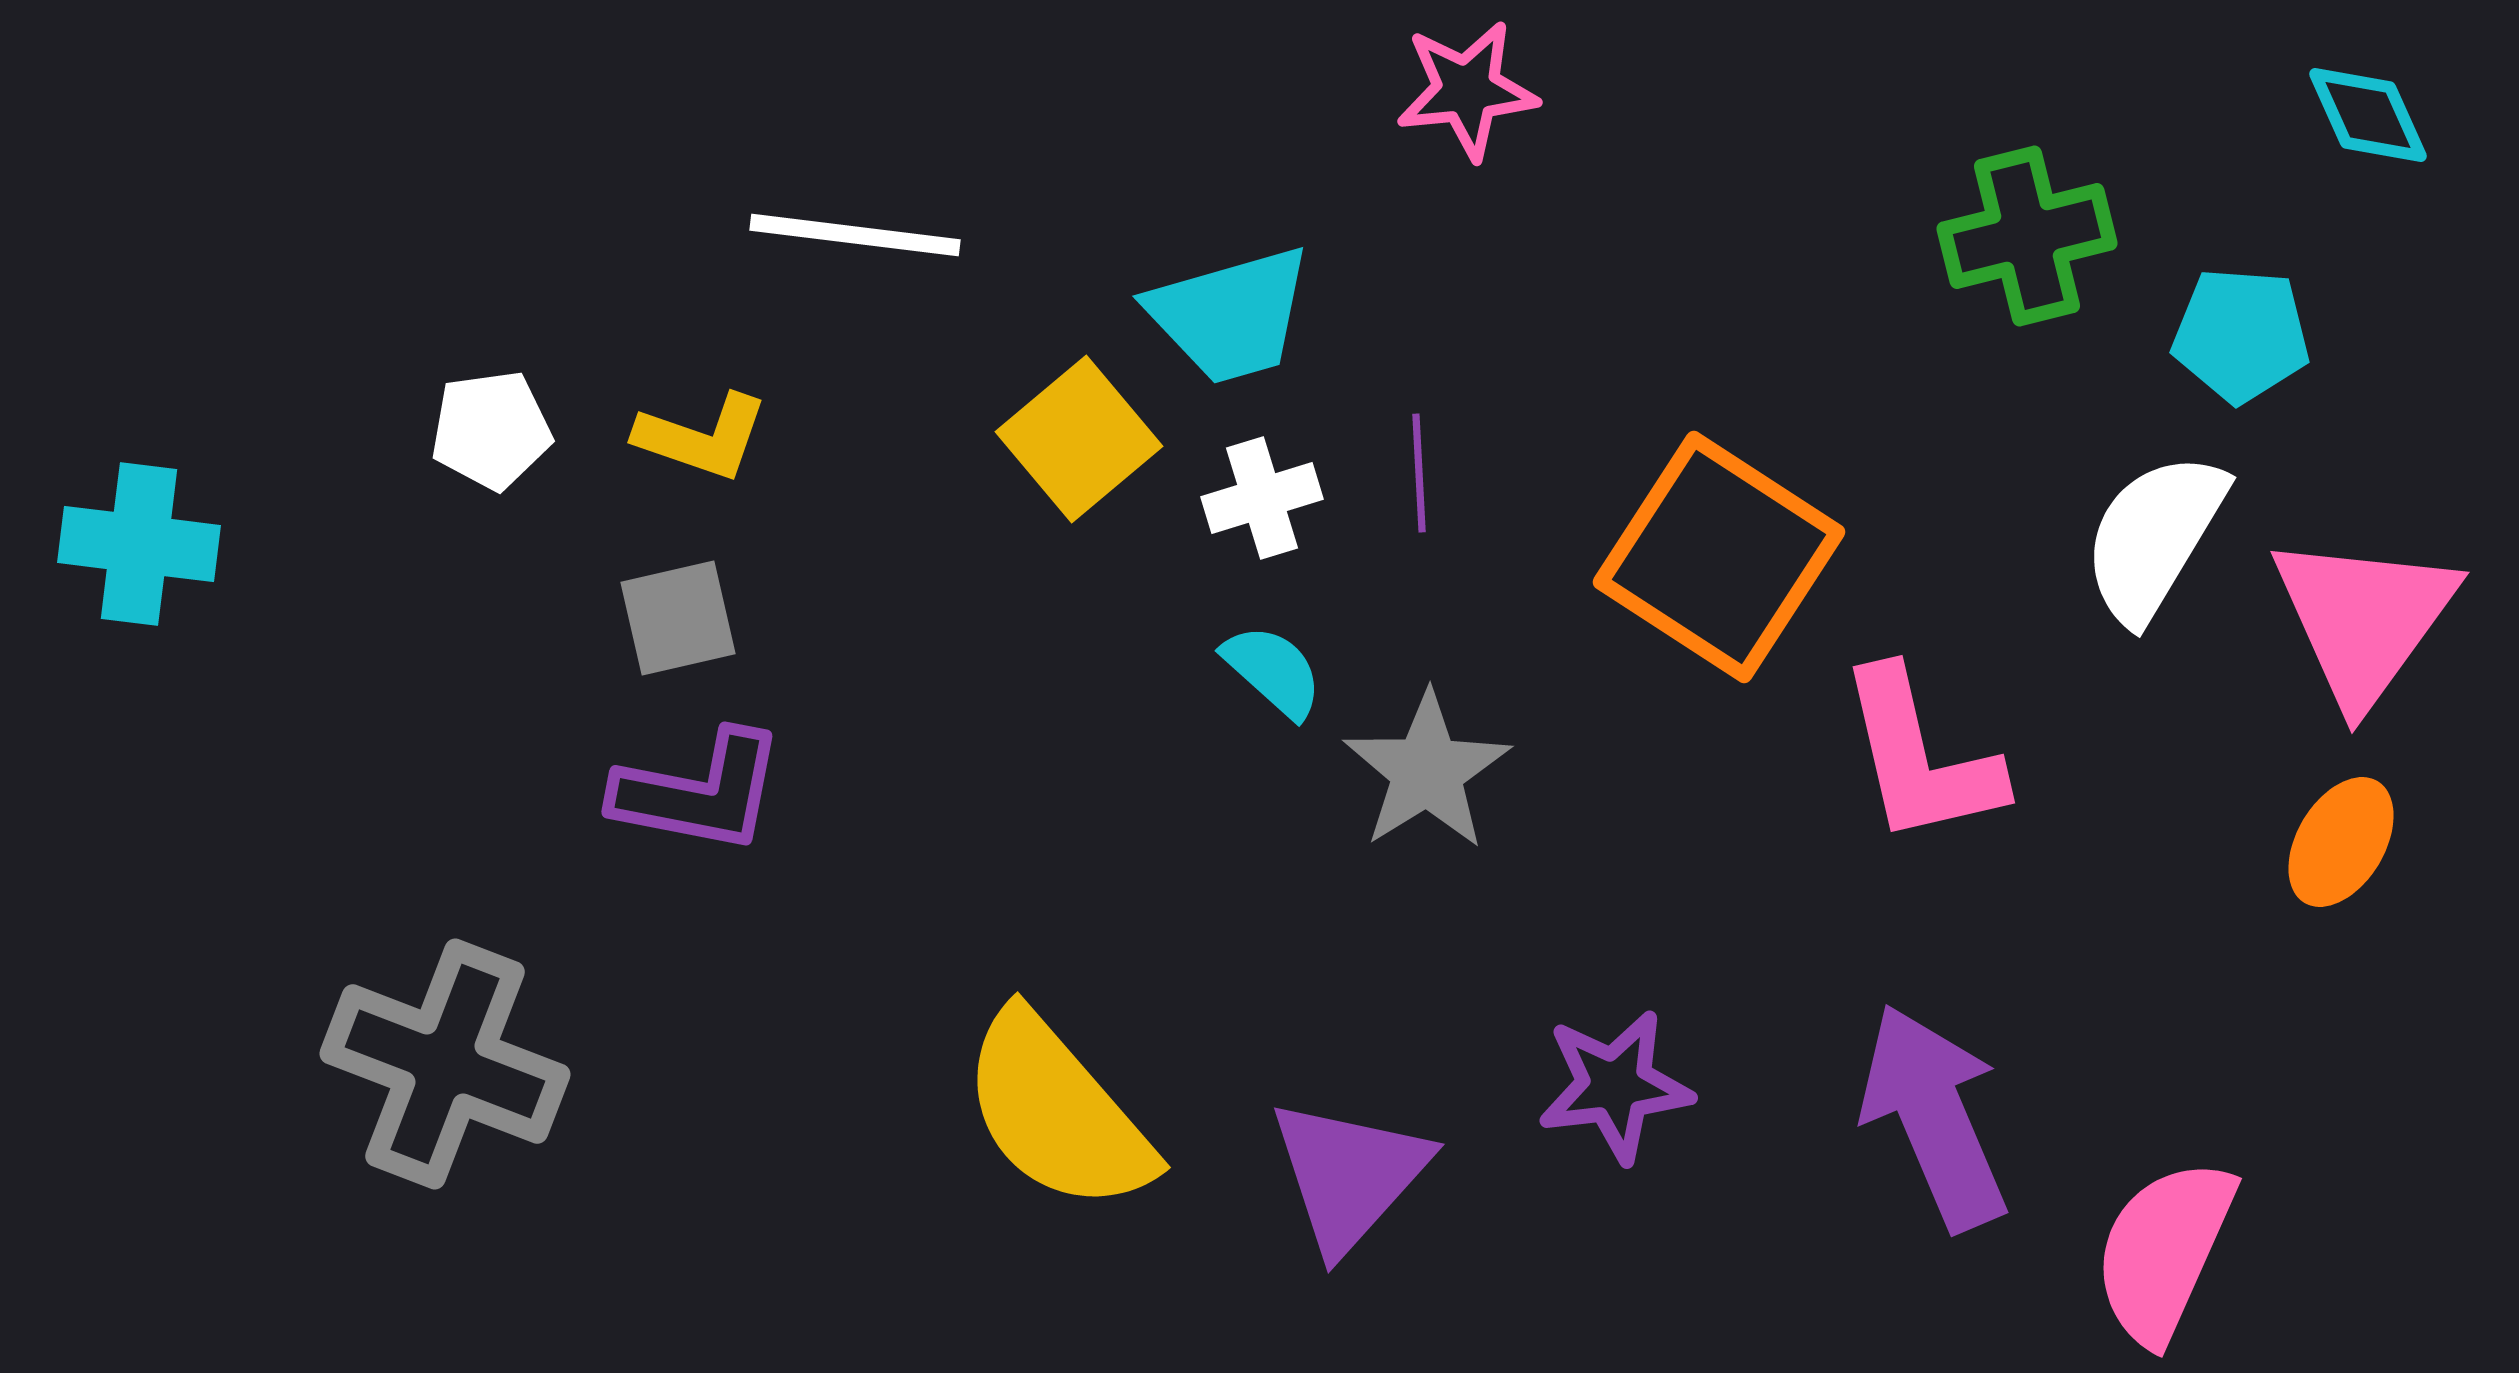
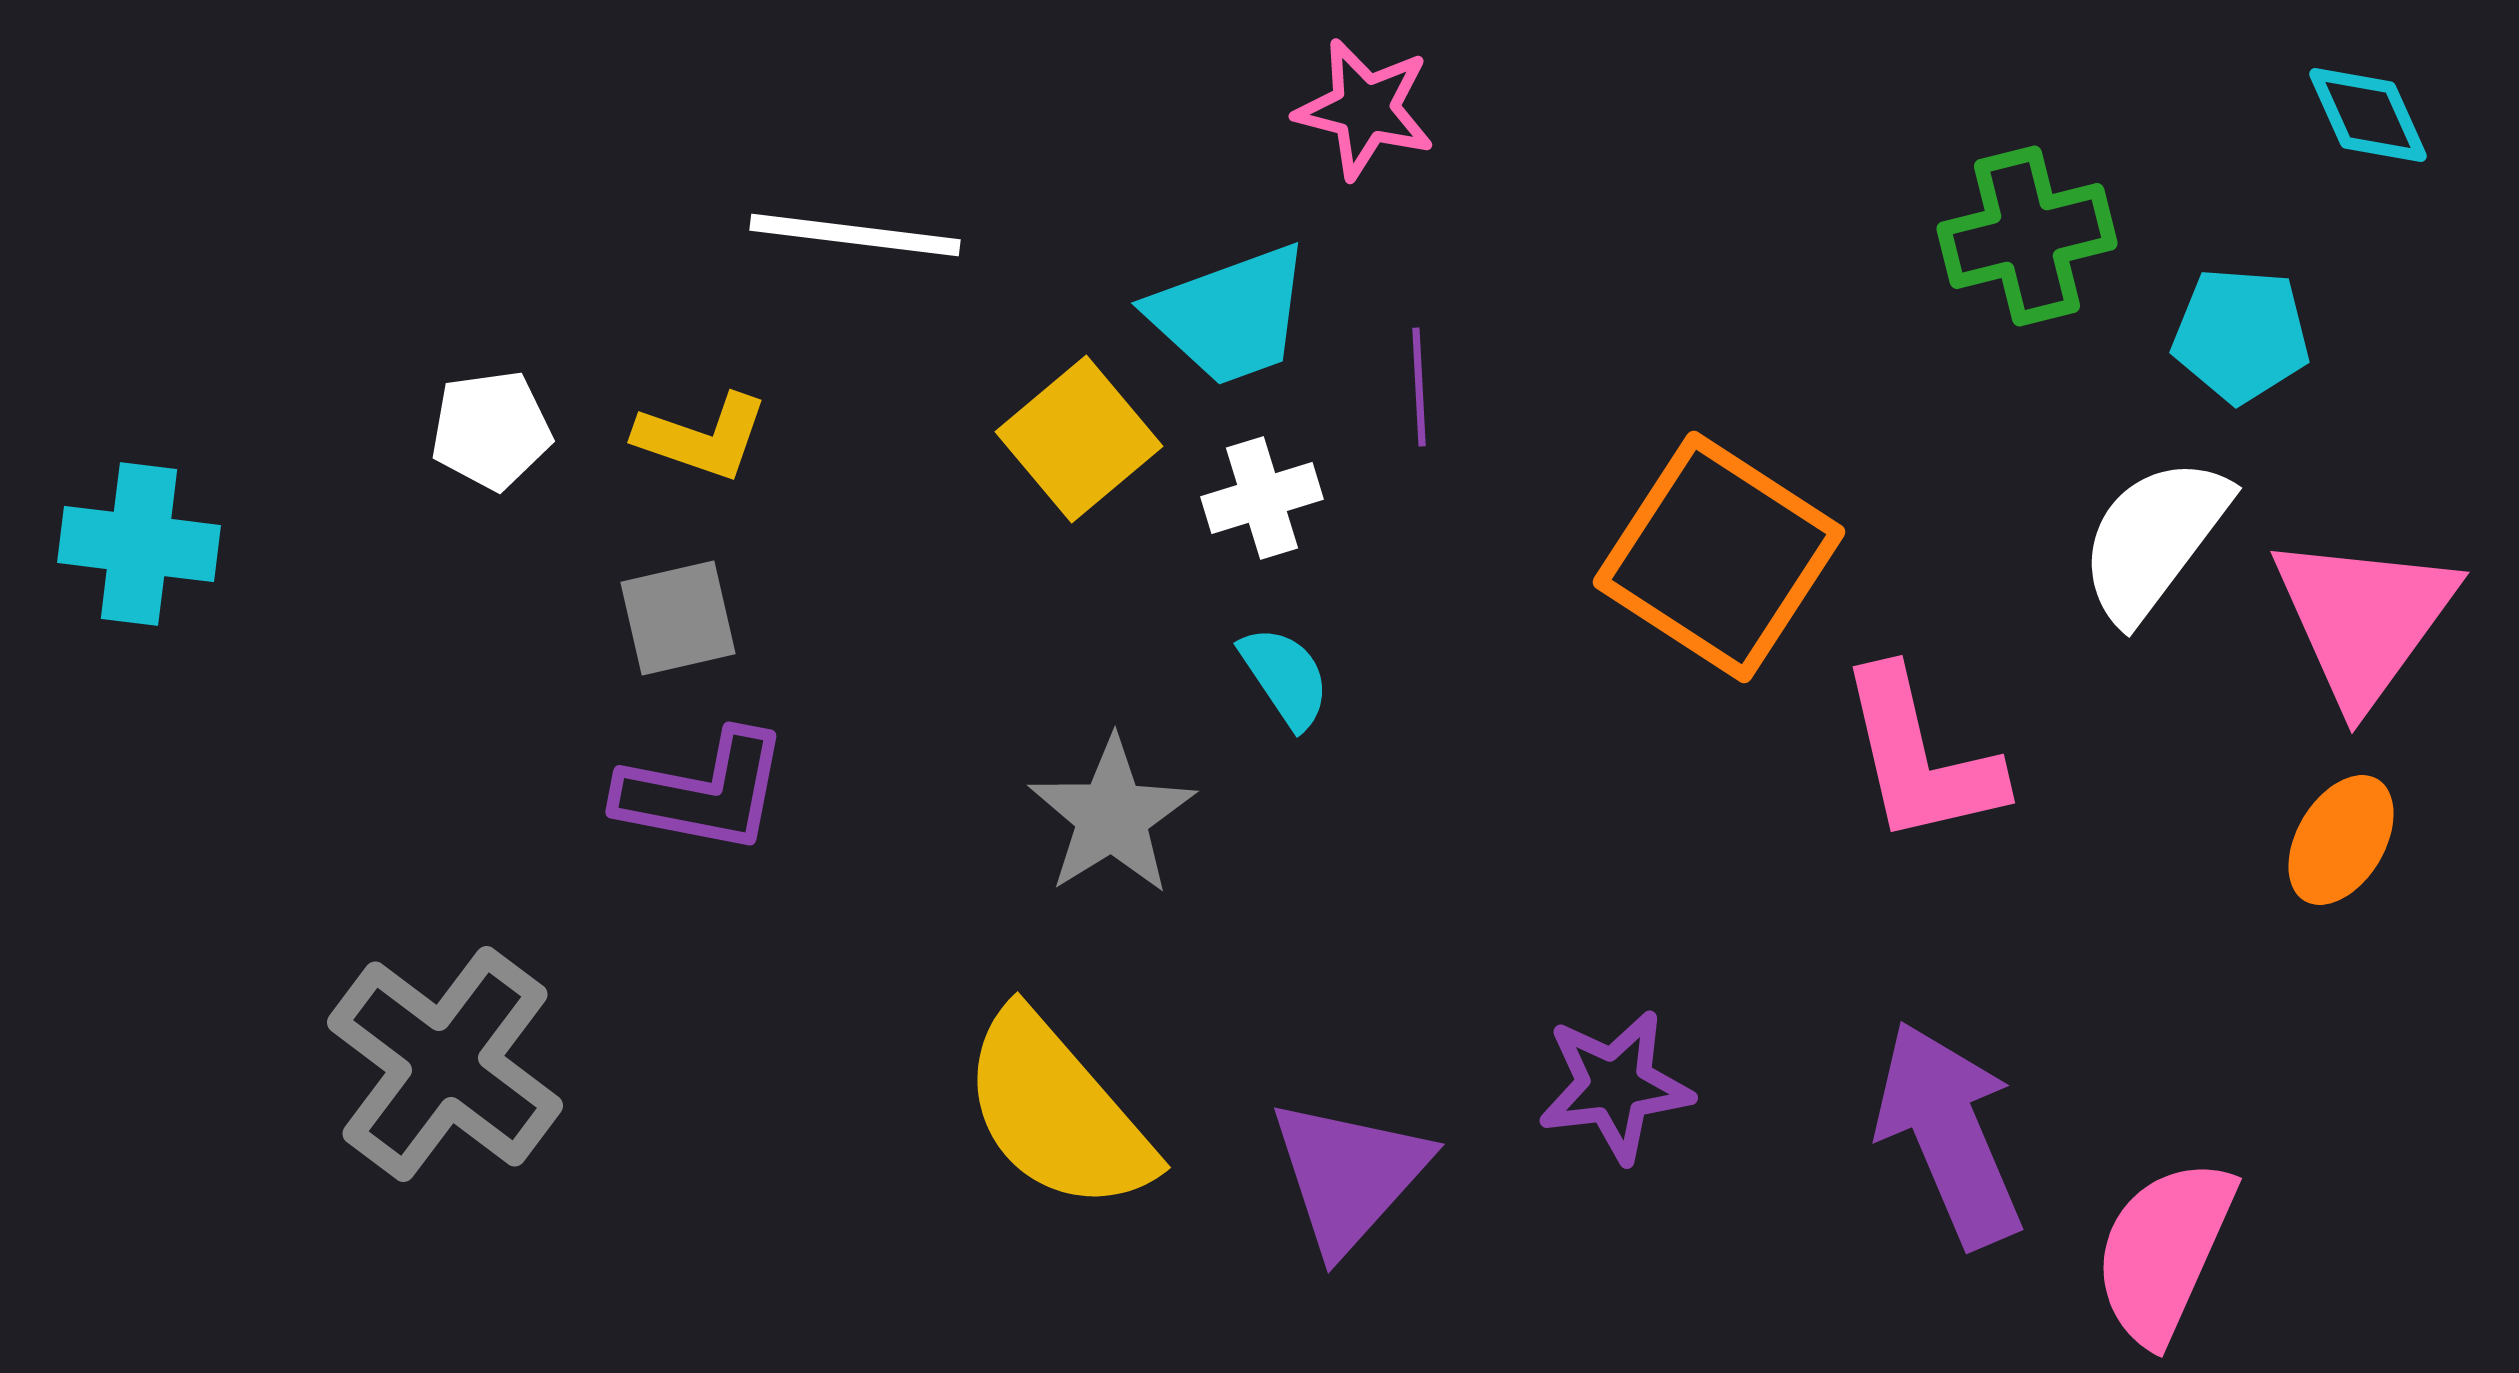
pink star: moved 102 px left, 19 px down; rotated 20 degrees clockwise
cyan trapezoid: rotated 4 degrees counterclockwise
purple line: moved 86 px up
white semicircle: moved 2 px down; rotated 6 degrees clockwise
cyan semicircle: moved 12 px right, 6 px down; rotated 14 degrees clockwise
gray star: moved 315 px left, 45 px down
purple L-shape: moved 4 px right
orange ellipse: moved 2 px up
gray cross: rotated 16 degrees clockwise
purple arrow: moved 15 px right, 17 px down
